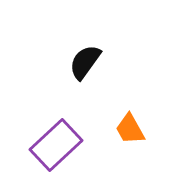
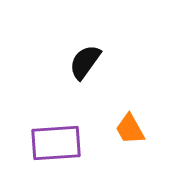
purple rectangle: moved 2 px up; rotated 39 degrees clockwise
